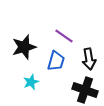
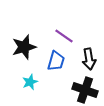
cyan star: moved 1 px left
